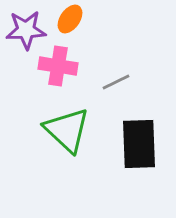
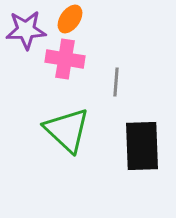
pink cross: moved 7 px right, 7 px up
gray line: rotated 60 degrees counterclockwise
black rectangle: moved 3 px right, 2 px down
